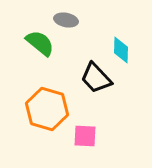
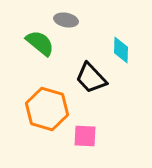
black trapezoid: moved 5 px left
